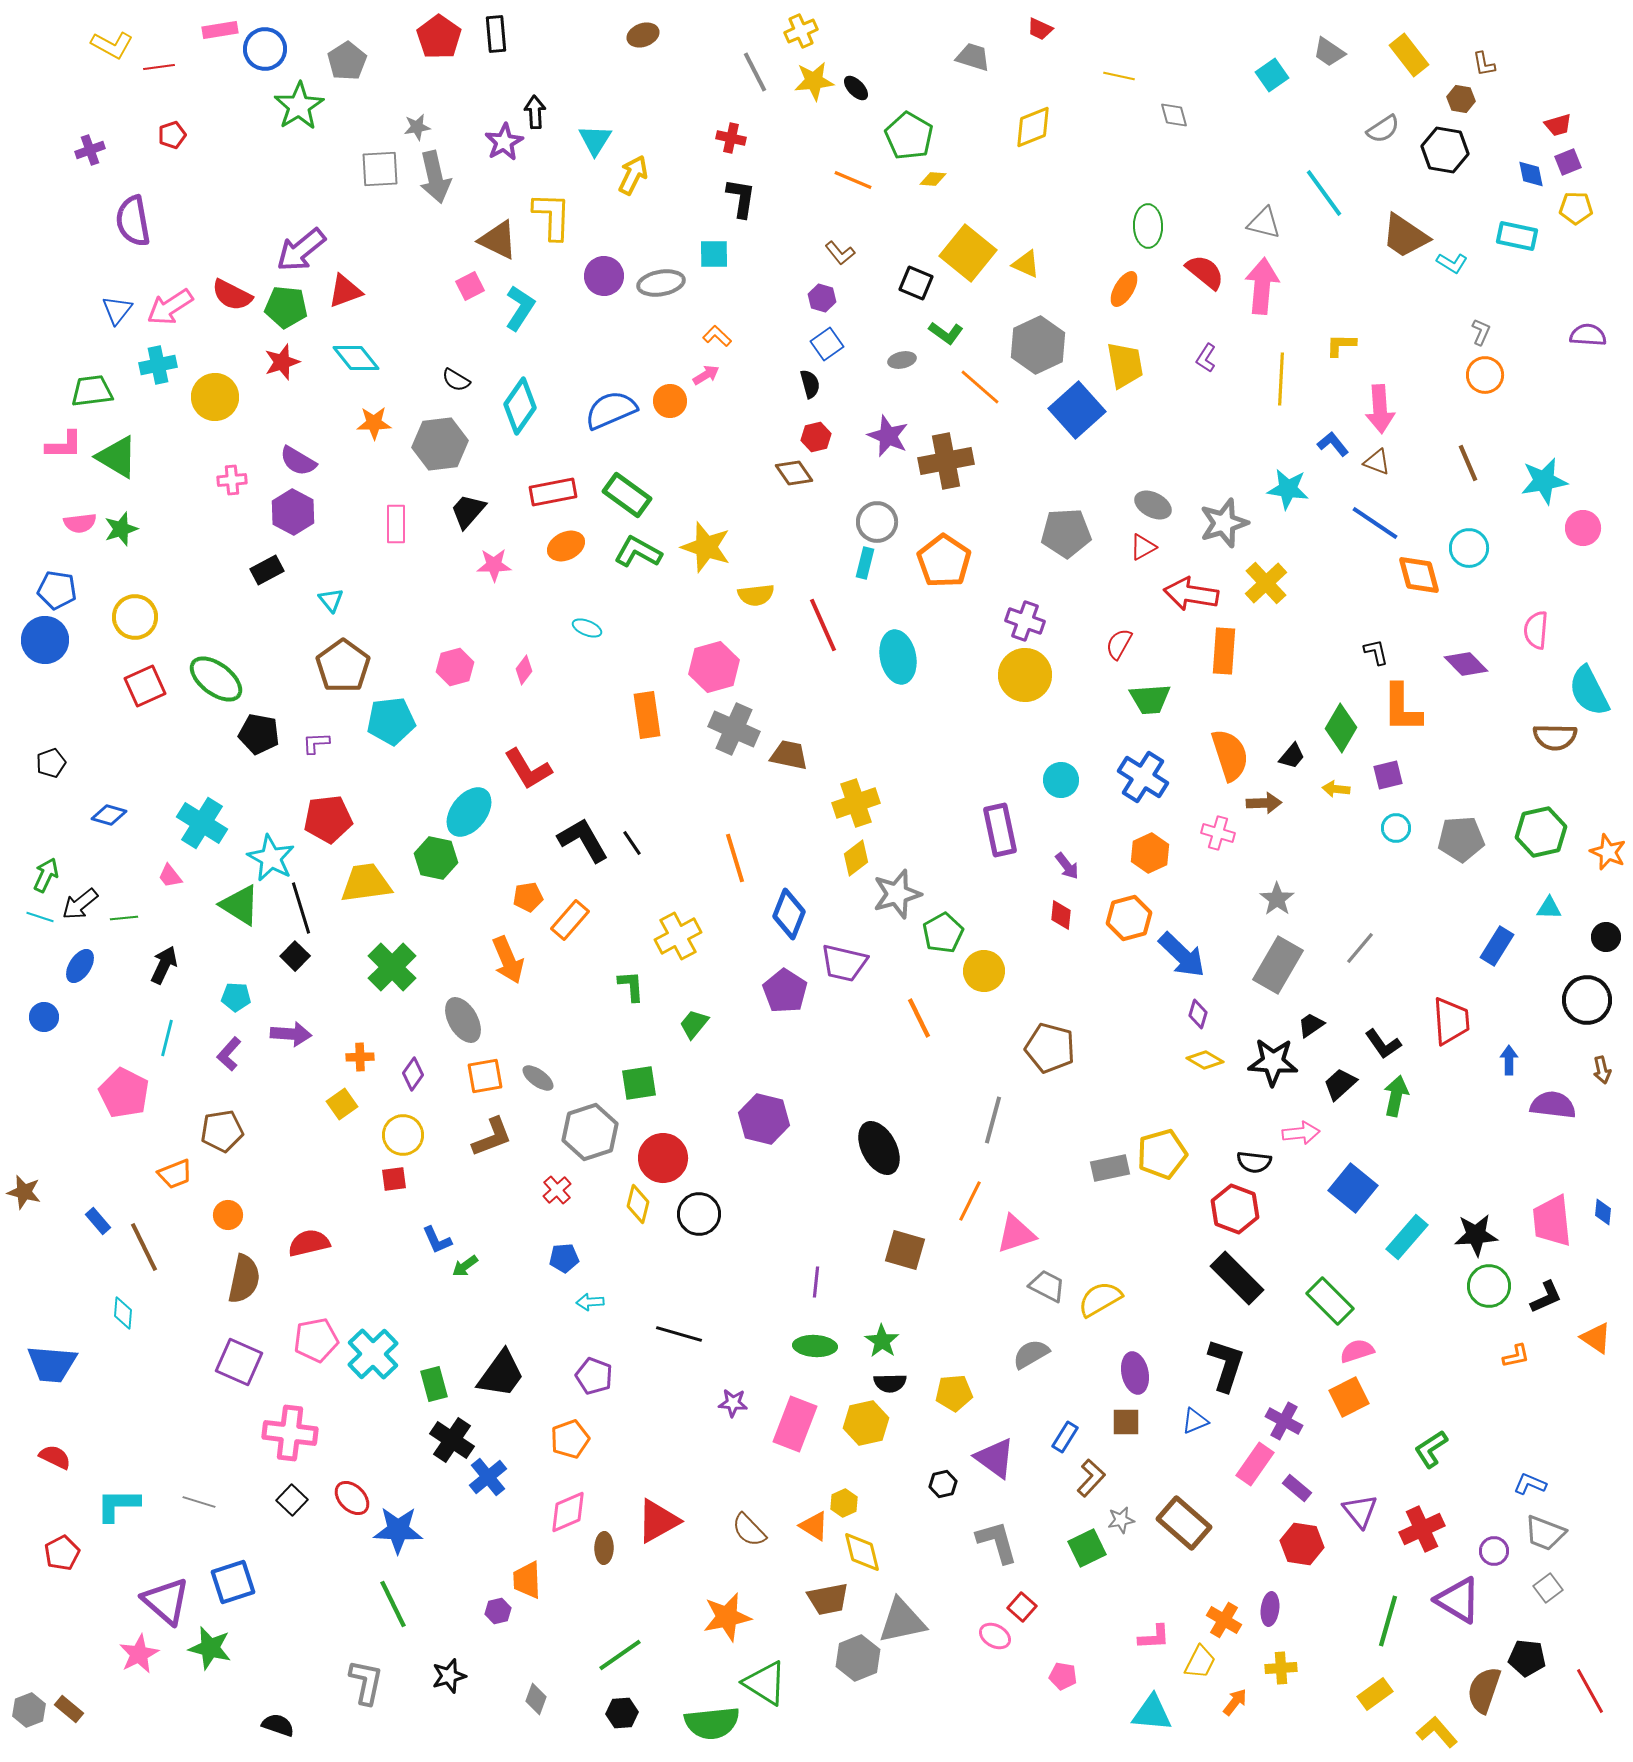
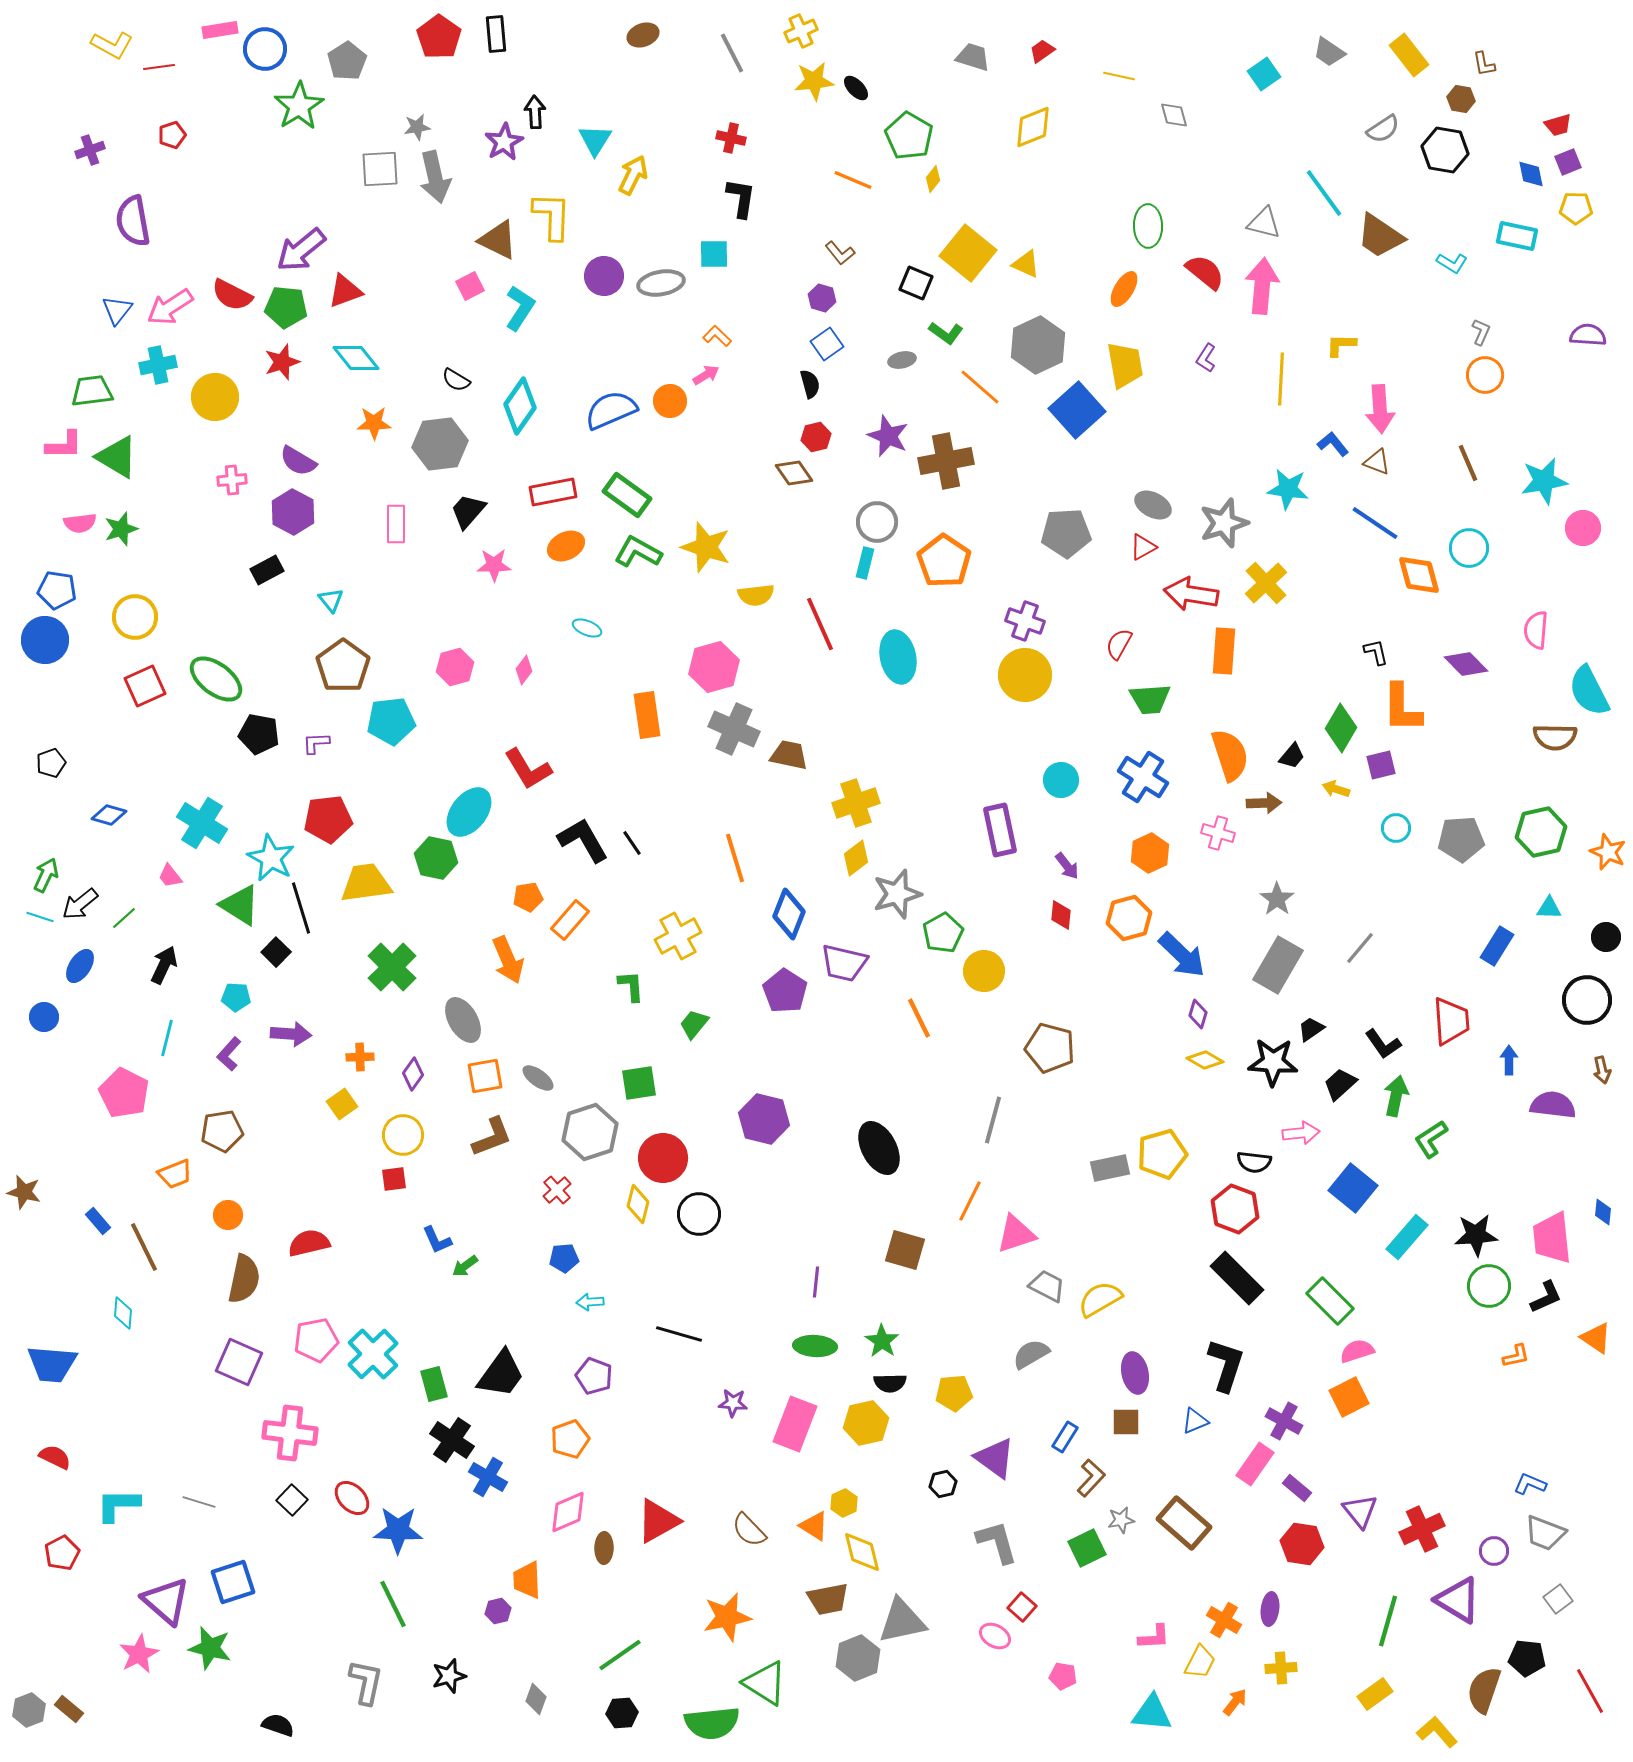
red trapezoid at (1040, 29): moved 2 px right, 22 px down; rotated 120 degrees clockwise
gray line at (755, 72): moved 23 px left, 19 px up
cyan square at (1272, 75): moved 8 px left, 1 px up
yellow diamond at (933, 179): rotated 56 degrees counterclockwise
brown trapezoid at (1405, 236): moved 25 px left
red line at (823, 625): moved 3 px left, 1 px up
purple square at (1388, 775): moved 7 px left, 10 px up
yellow arrow at (1336, 789): rotated 12 degrees clockwise
green line at (124, 918): rotated 36 degrees counterclockwise
black square at (295, 956): moved 19 px left, 4 px up
black trapezoid at (1311, 1025): moved 4 px down
pink trapezoid at (1552, 1221): moved 17 px down
green L-shape at (1431, 1449): moved 310 px up
blue cross at (488, 1477): rotated 21 degrees counterclockwise
gray square at (1548, 1588): moved 10 px right, 11 px down
